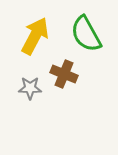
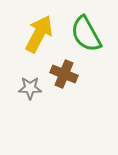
yellow arrow: moved 4 px right, 2 px up
